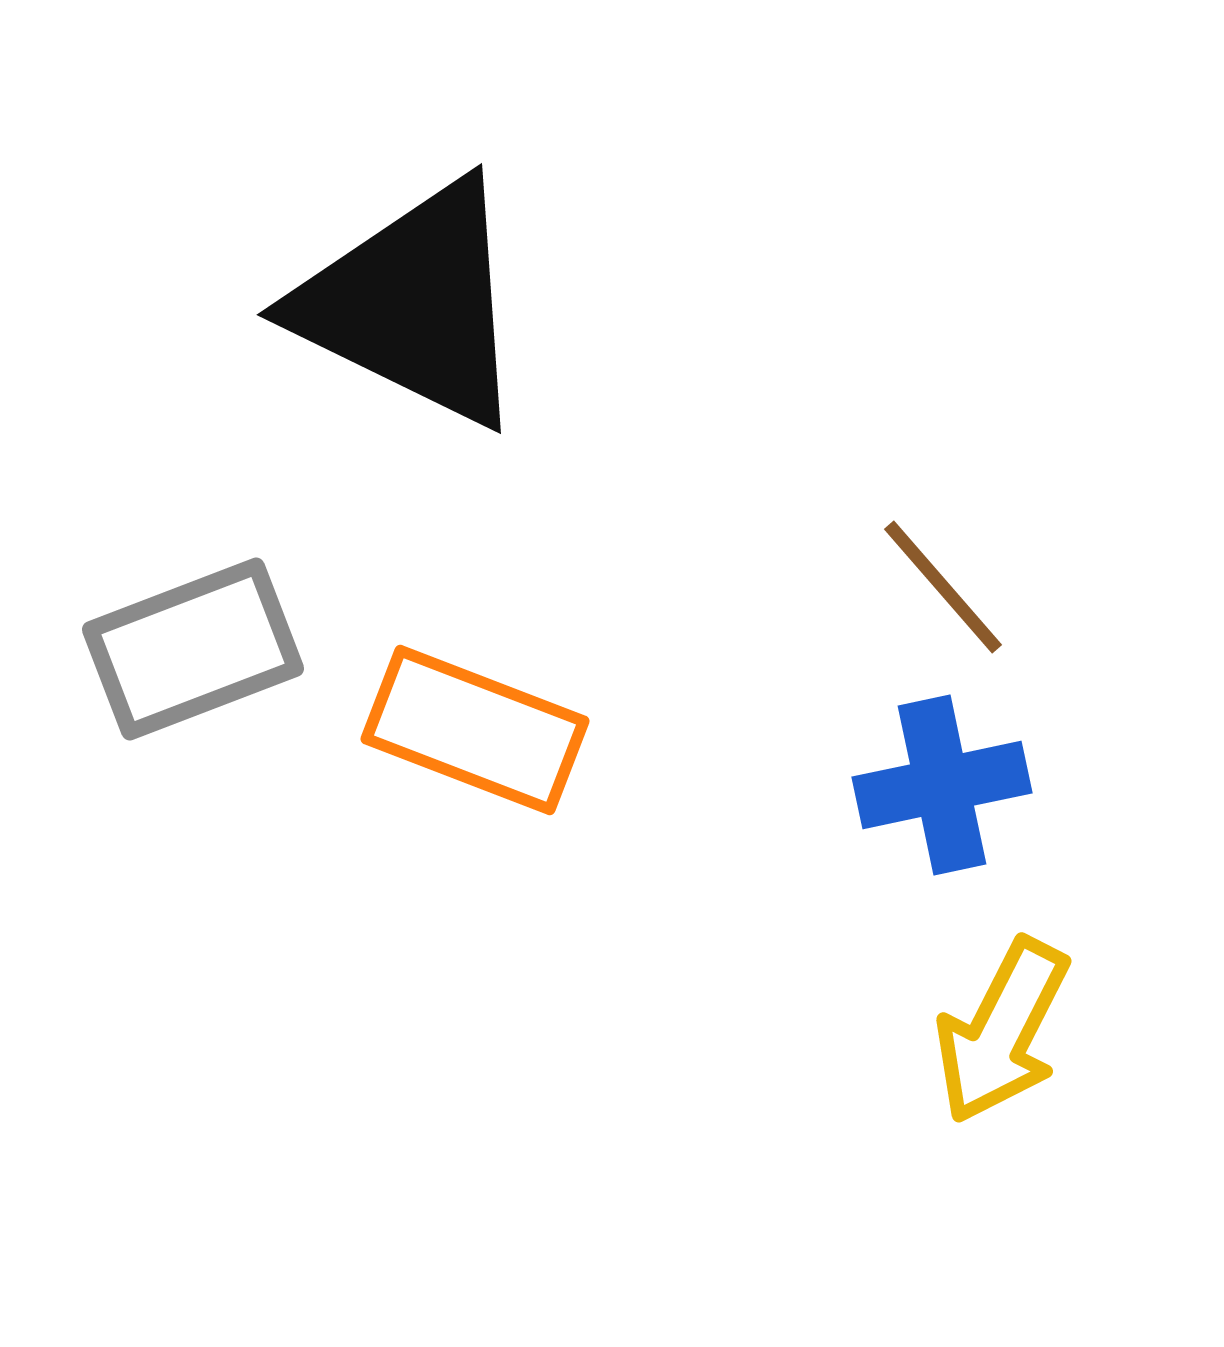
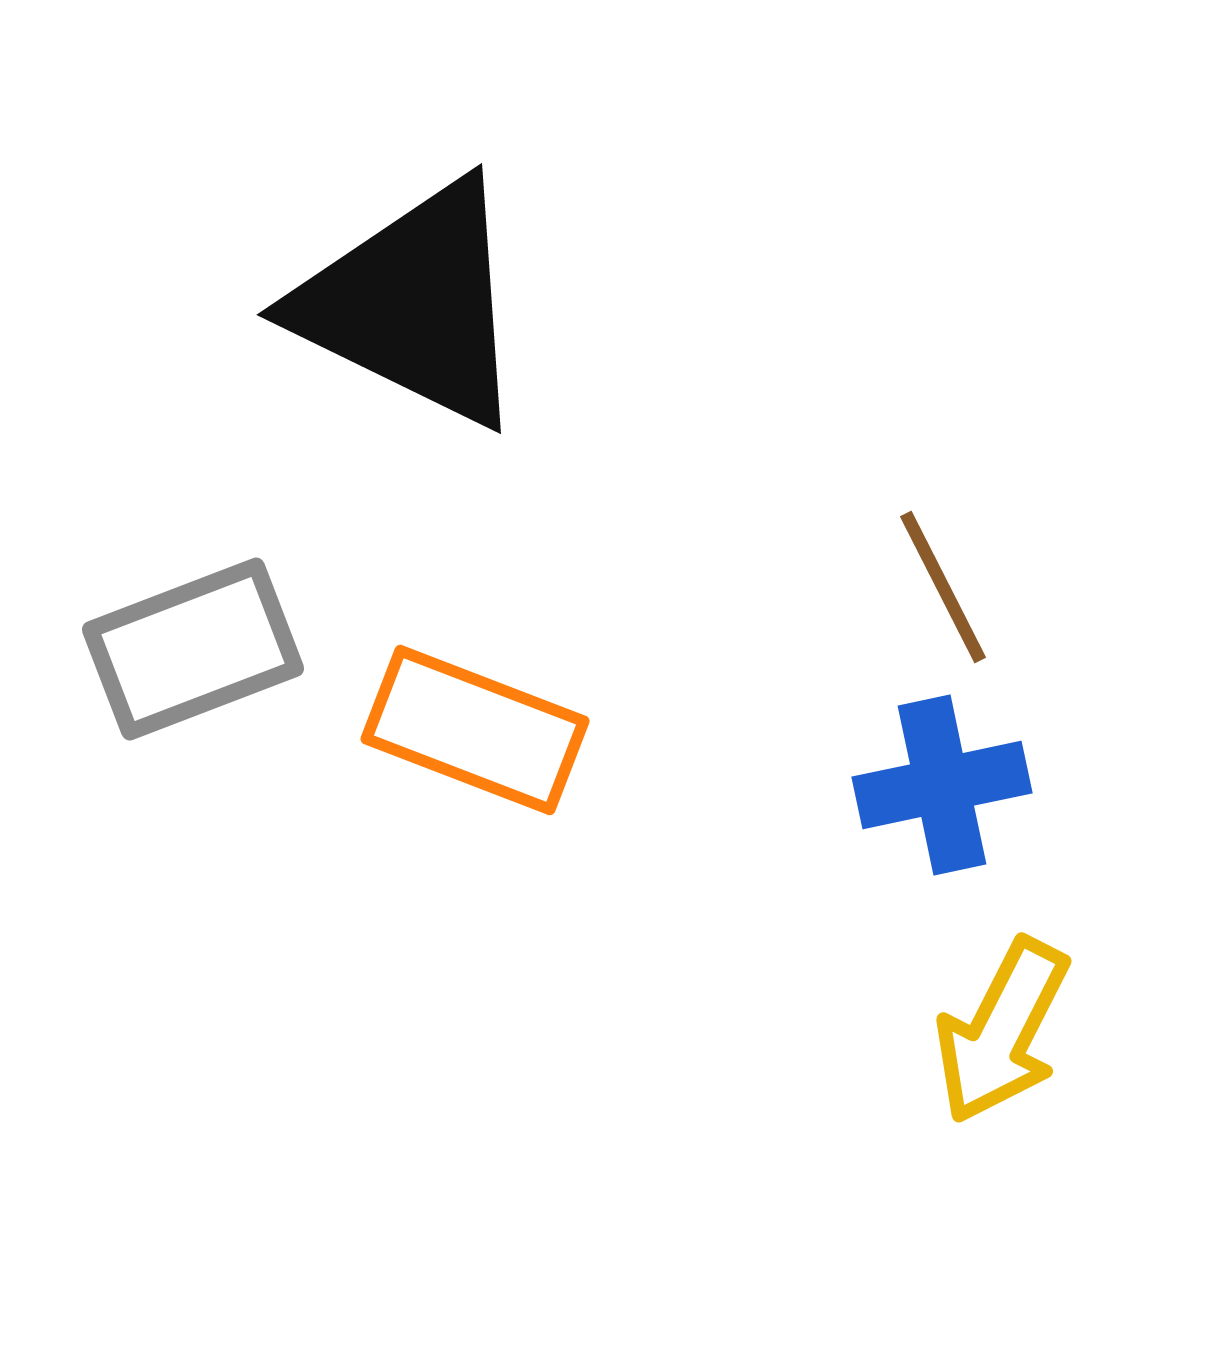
brown line: rotated 14 degrees clockwise
